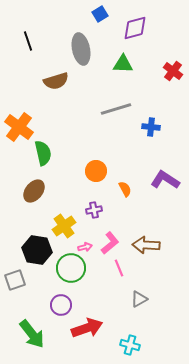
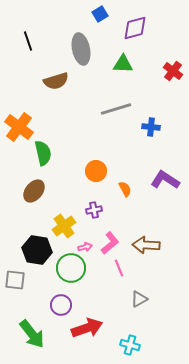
gray square: rotated 25 degrees clockwise
